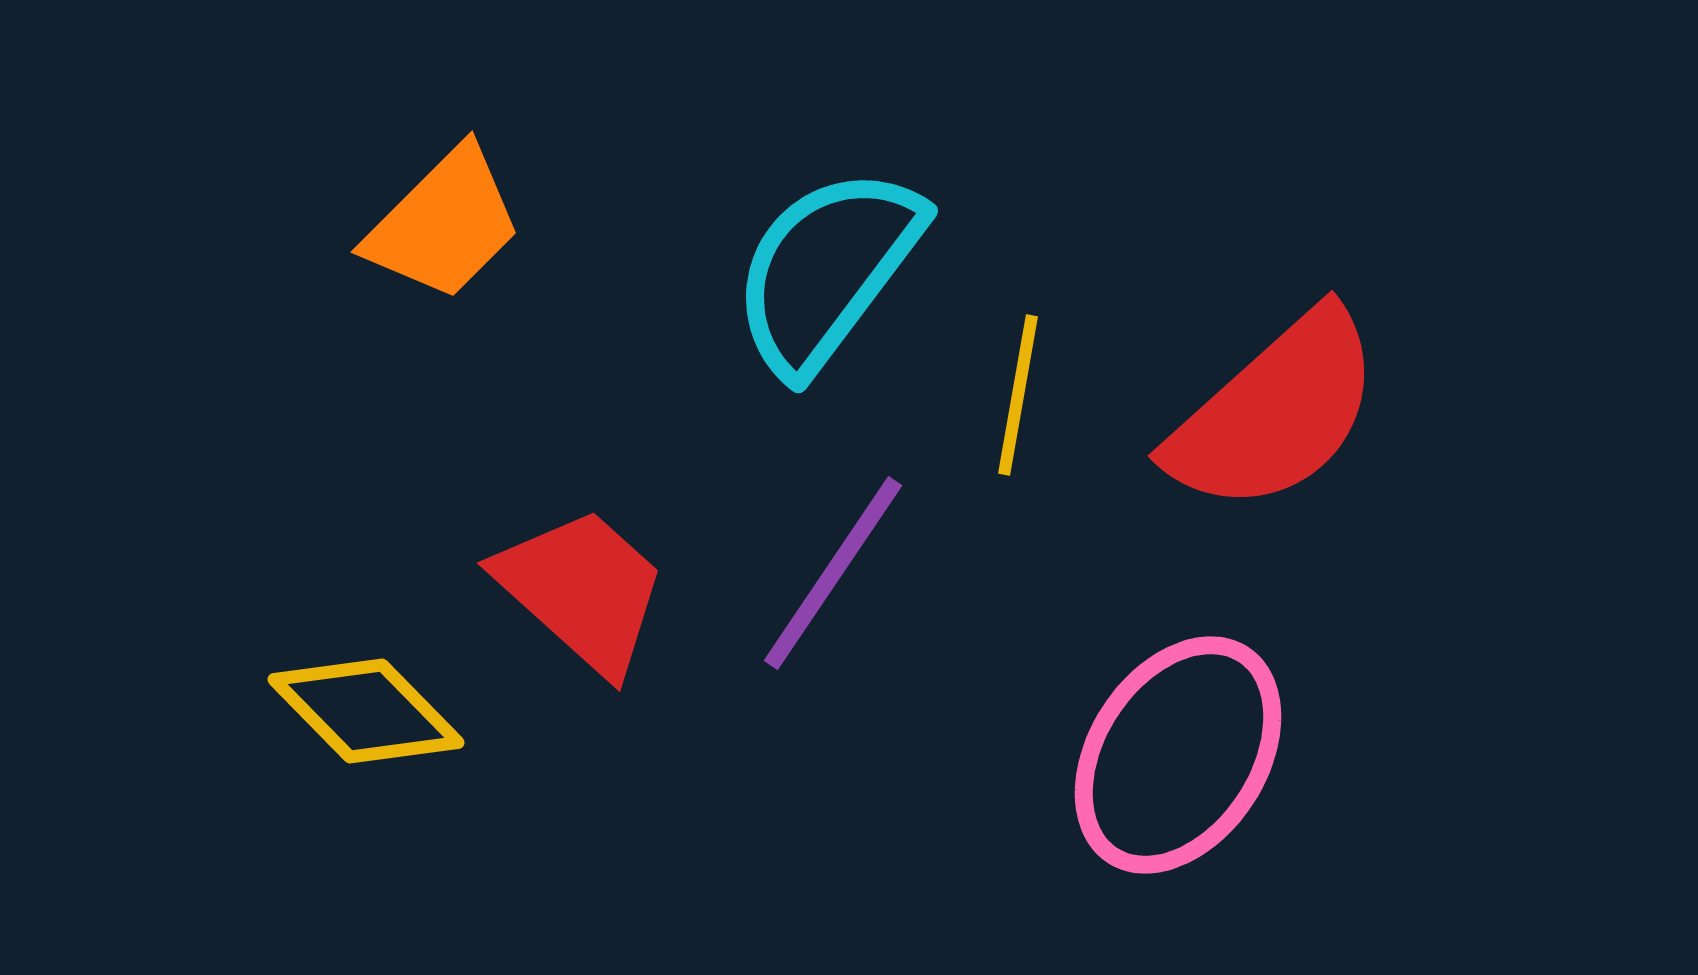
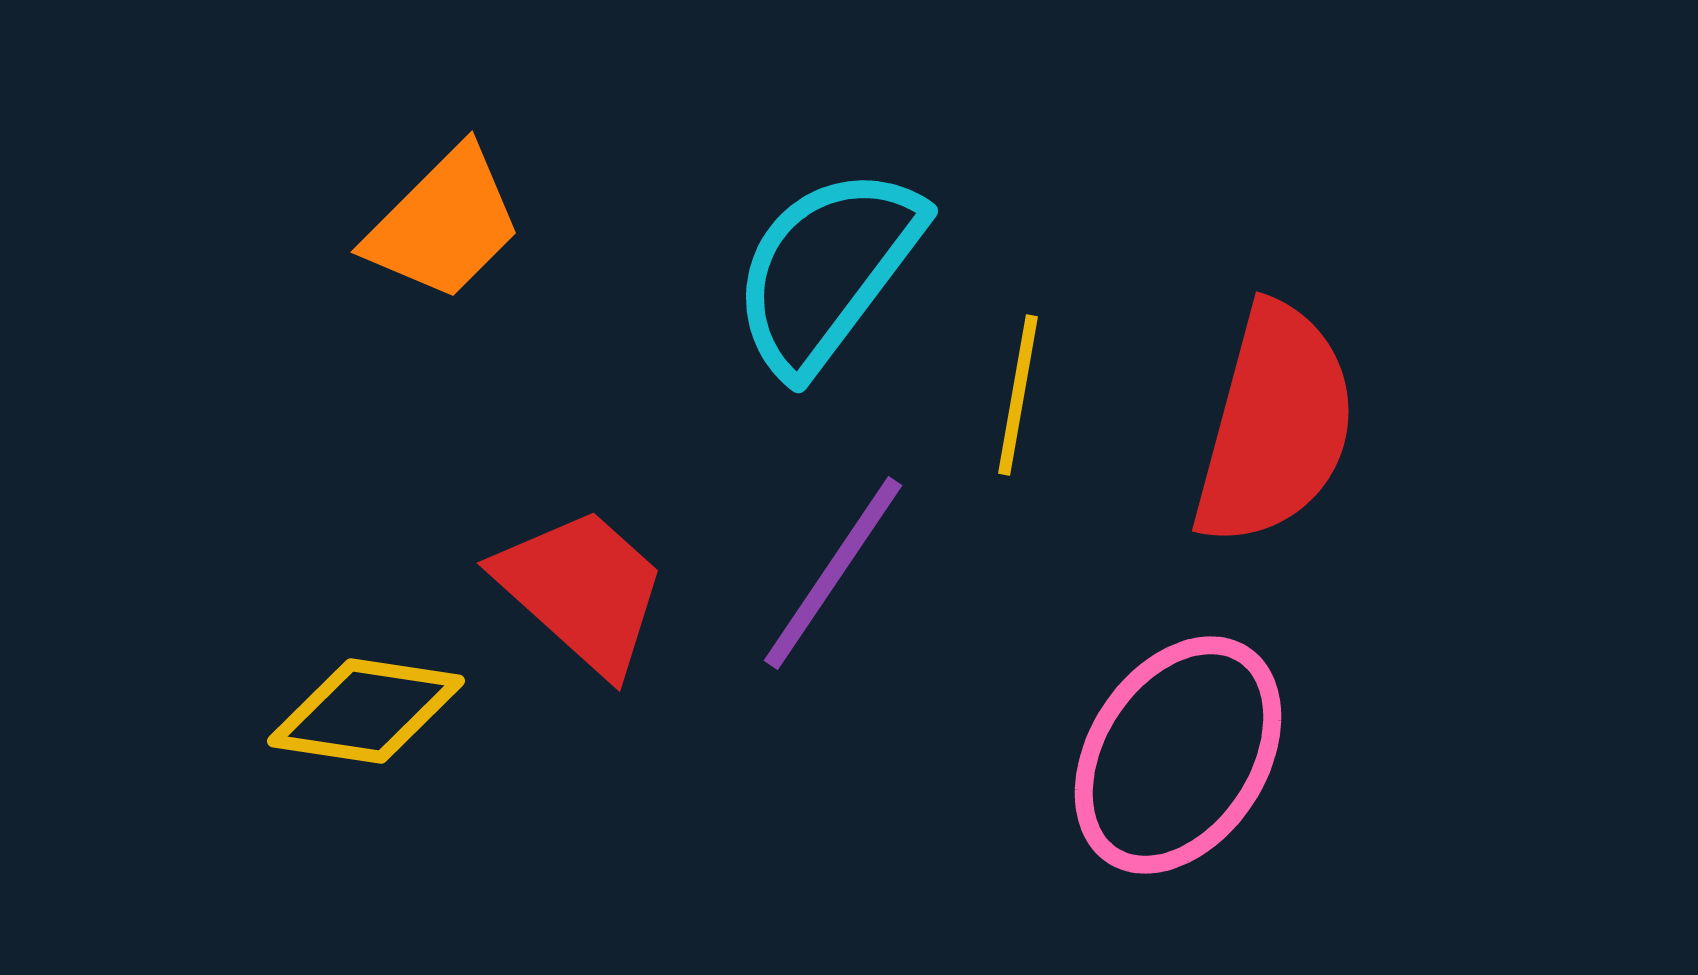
red semicircle: moved 13 px down; rotated 33 degrees counterclockwise
yellow diamond: rotated 37 degrees counterclockwise
